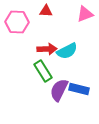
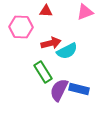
pink triangle: moved 2 px up
pink hexagon: moved 4 px right, 5 px down
red arrow: moved 4 px right, 6 px up; rotated 12 degrees counterclockwise
green rectangle: moved 1 px down
